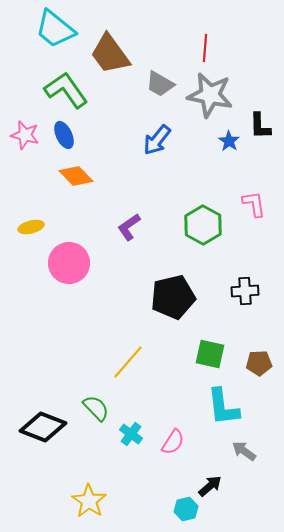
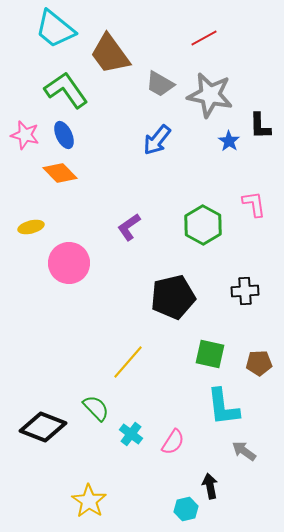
red line: moved 1 px left, 10 px up; rotated 56 degrees clockwise
orange diamond: moved 16 px left, 3 px up
black arrow: rotated 60 degrees counterclockwise
